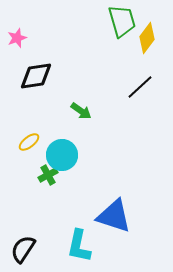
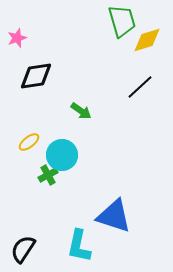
yellow diamond: moved 2 px down; rotated 36 degrees clockwise
